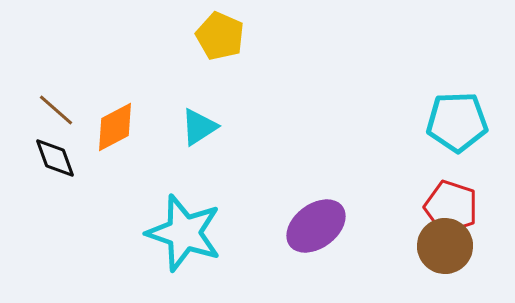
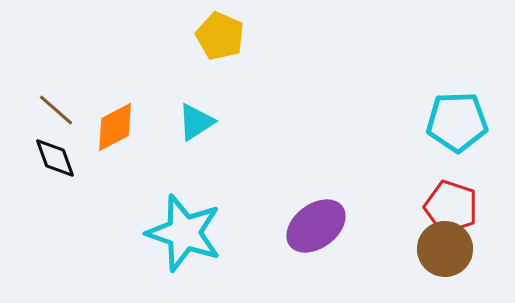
cyan triangle: moved 3 px left, 5 px up
brown circle: moved 3 px down
